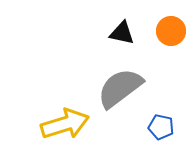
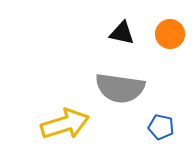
orange circle: moved 1 px left, 3 px down
gray semicircle: rotated 135 degrees counterclockwise
